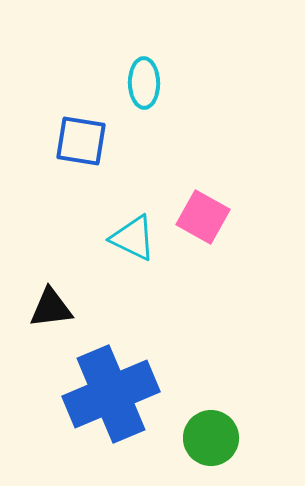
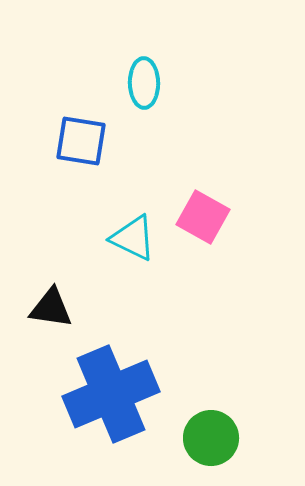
black triangle: rotated 15 degrees clockwise
